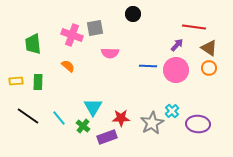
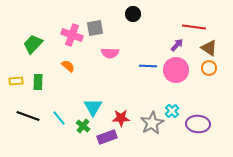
green trapezoid: rotated 50 degrees clockwise
black line: rotated 15 degrees counterclockwise
